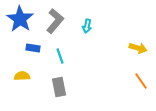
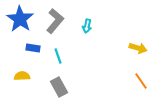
cyan line: moved 2 px left
gray rectangle: rotated 18 degrees counterclockwise
